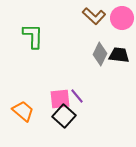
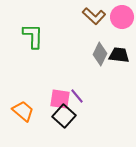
pink circle: moved 1 px up
pink square: rotated 15 degrees clockwise
